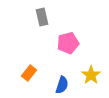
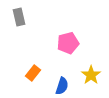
gray rectangle: moved 23 px left
orange rectangle: moved 4 px right
blue semicircle: moved 1 px down
